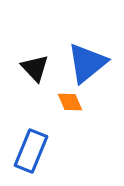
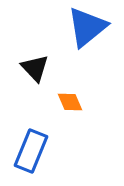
blue triangle: moved 36 px up
